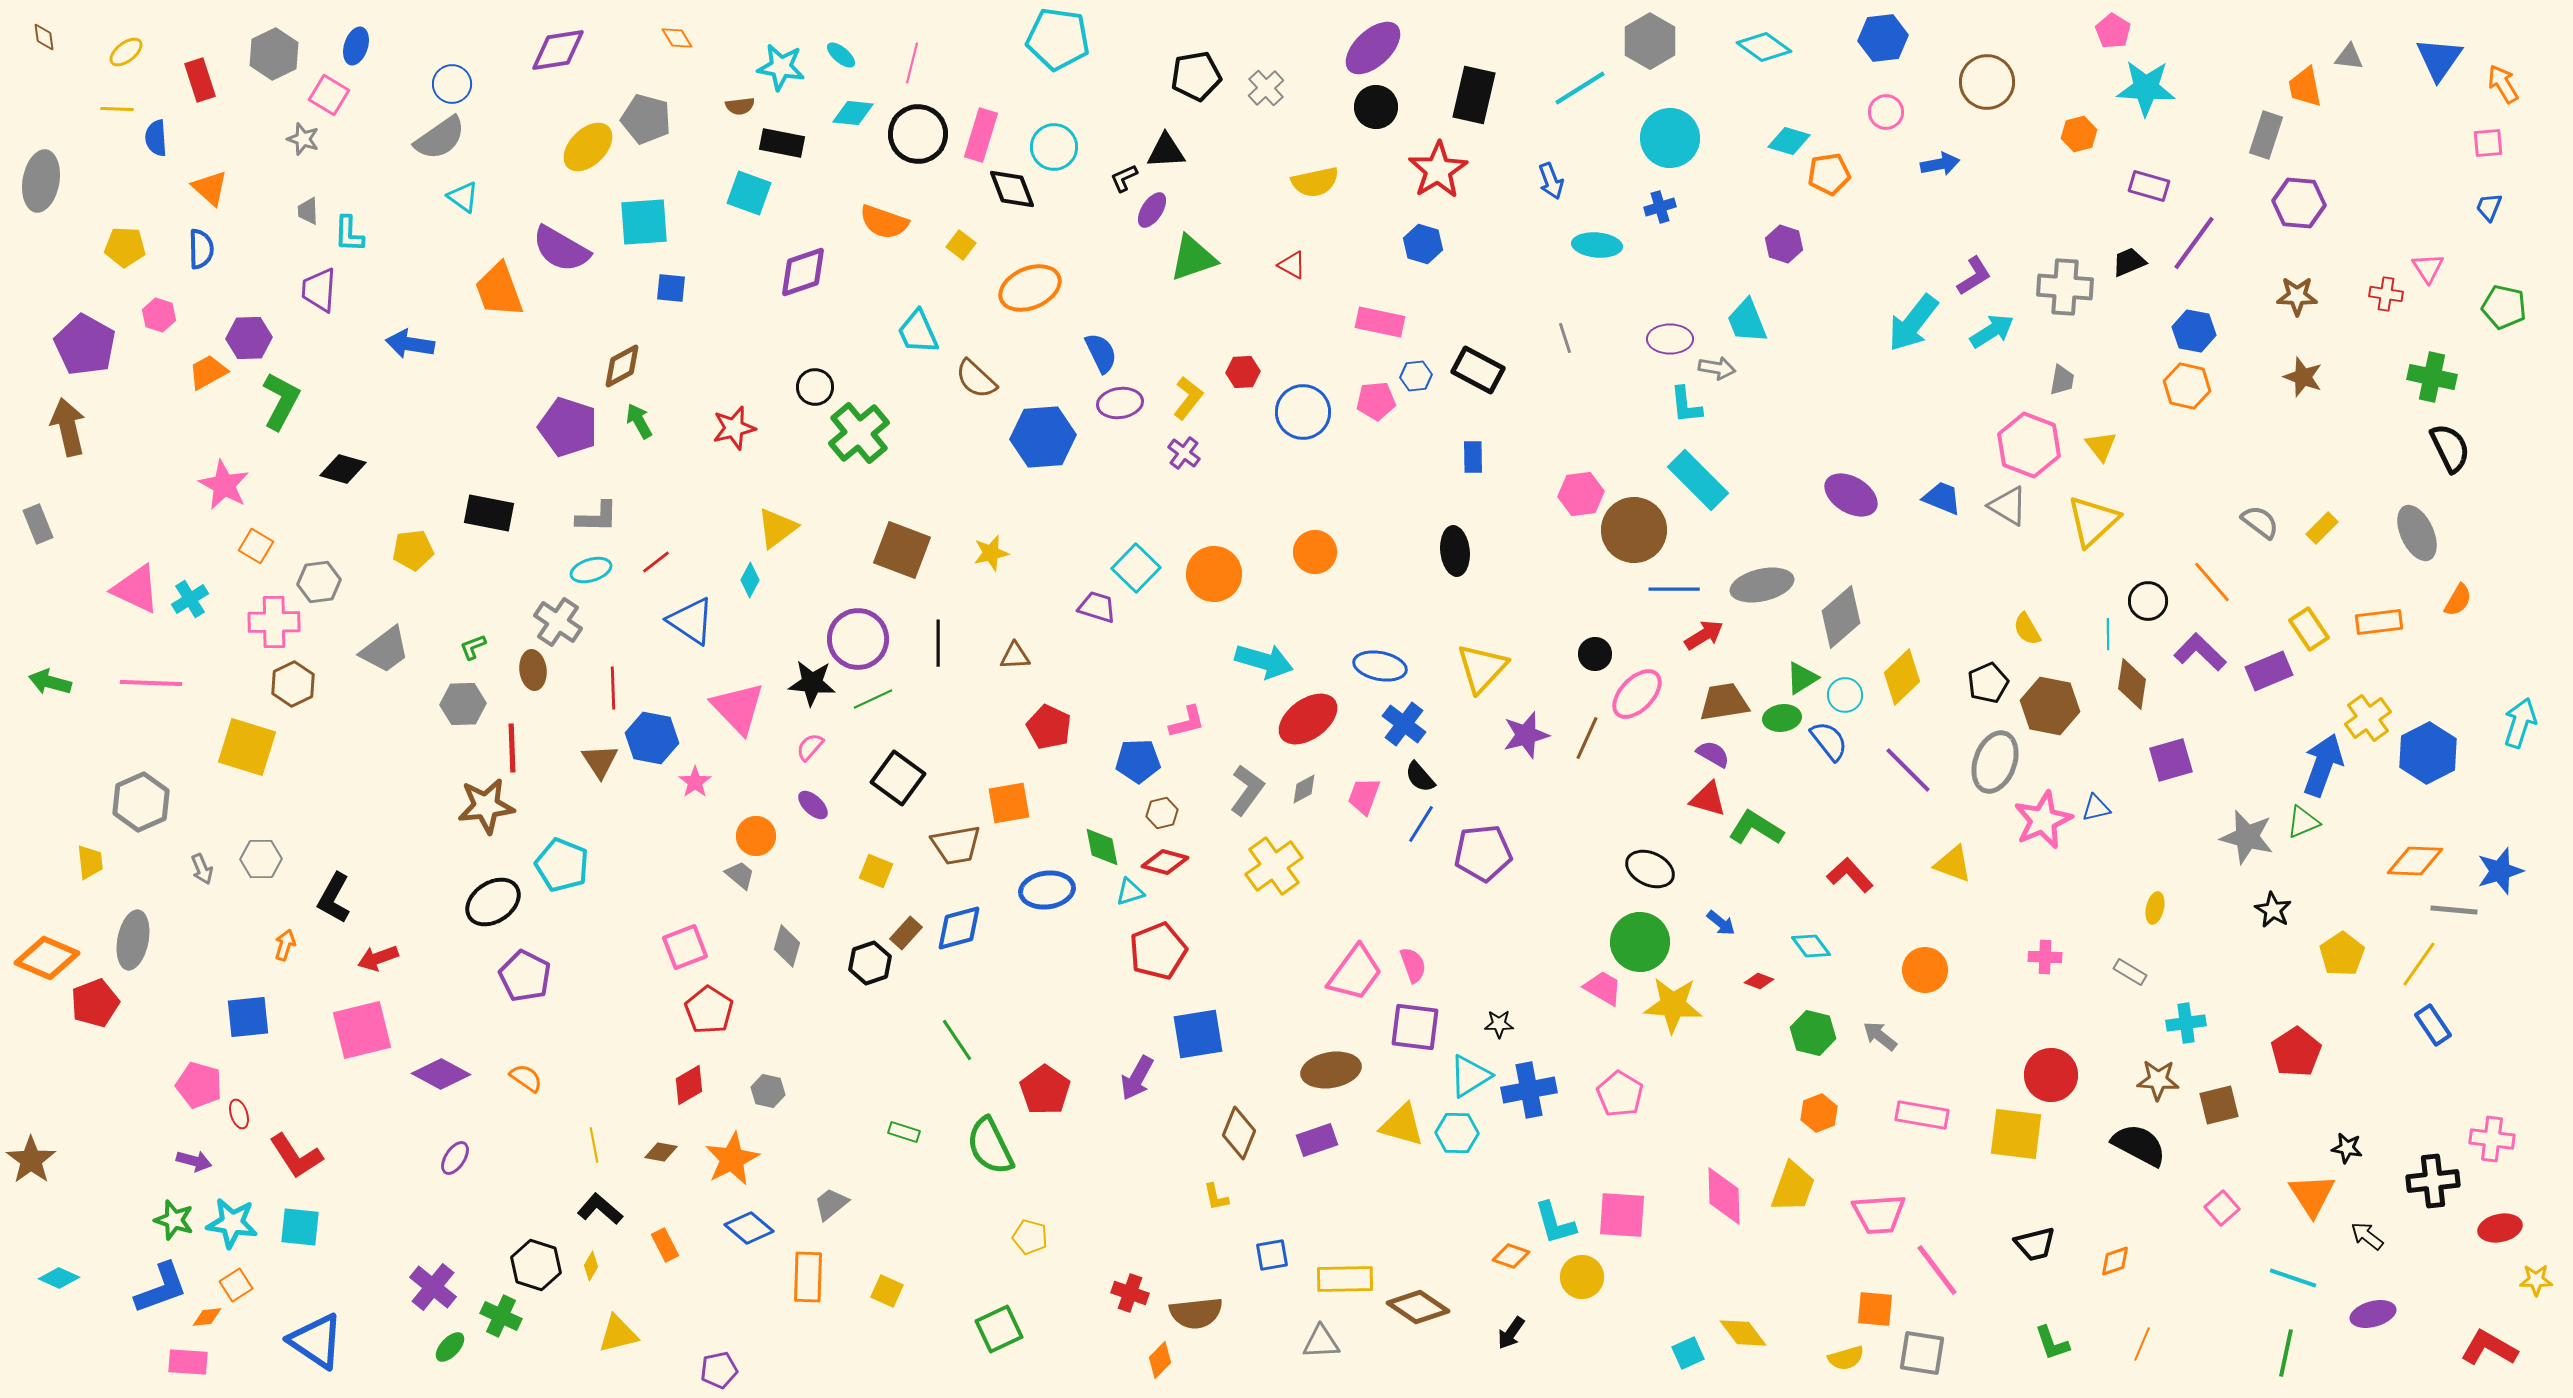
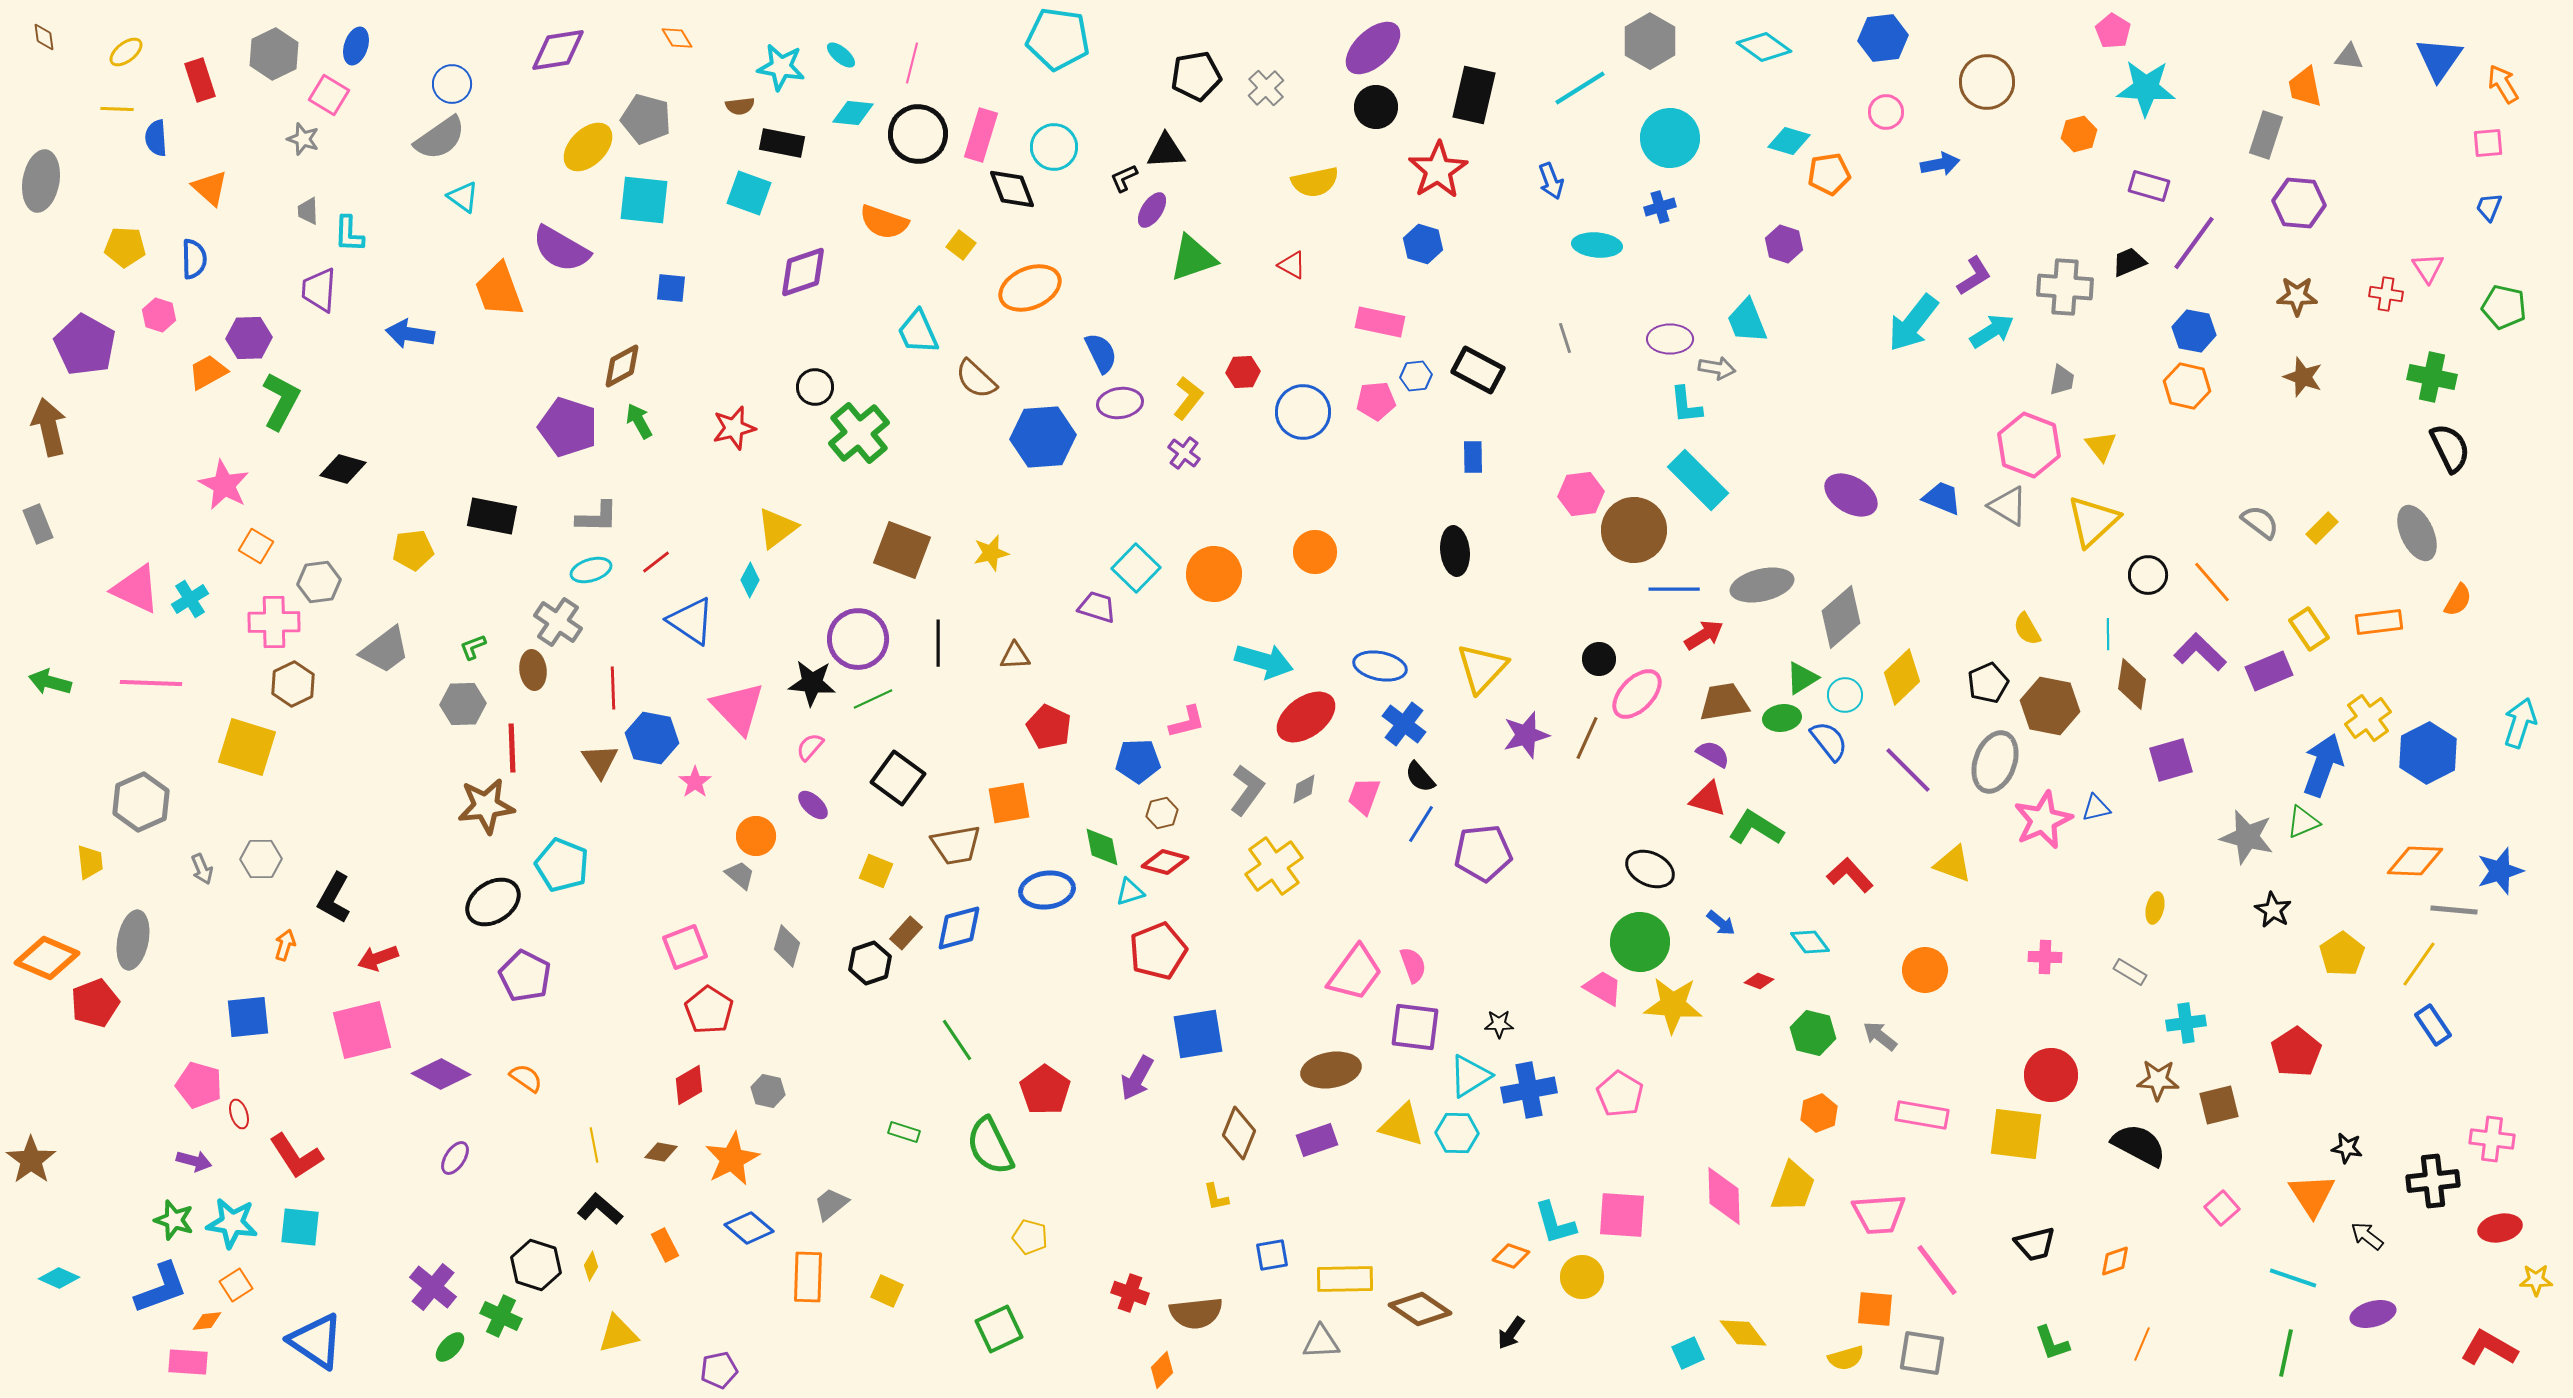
cyan square at (644, 222): moved 22 px up; rotated 10 degrees clockwise
blue semicircle at (201, 249): moved 7 px left, 10 px down
blue arrow at (410, 344): moved 10 px up
brown arrow at (68, 427): moved 19 px left
black rectangle at (489, 513): moved 3 px right, 3 px down
black circle at (2148, 601): moved 26 px up
black circle at (1595, 654): moved 4 px right, 5 px down
red ellipse at (1308, 719): moved 2 px left, 2 px up
cyan diamond at (1811, 946): moved 1 px left, 4 px up
brown diamond at (1418, 1307): moved 2 px right, 2 px down
orange diamond at (207, 1317): moved 4 px down
orange diamond at (1160, 1360): moved 2 px right, 10 px down
